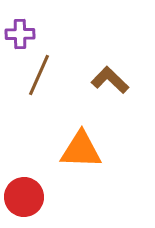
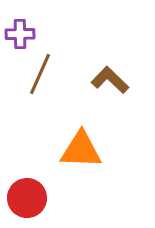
brown line: moved 1 px right, 1 px up
red circle: moved 3 px right, 1 px down
